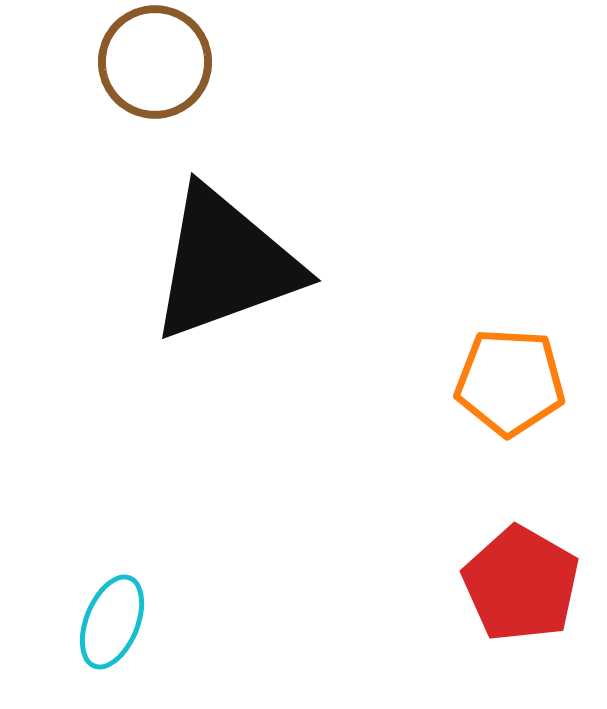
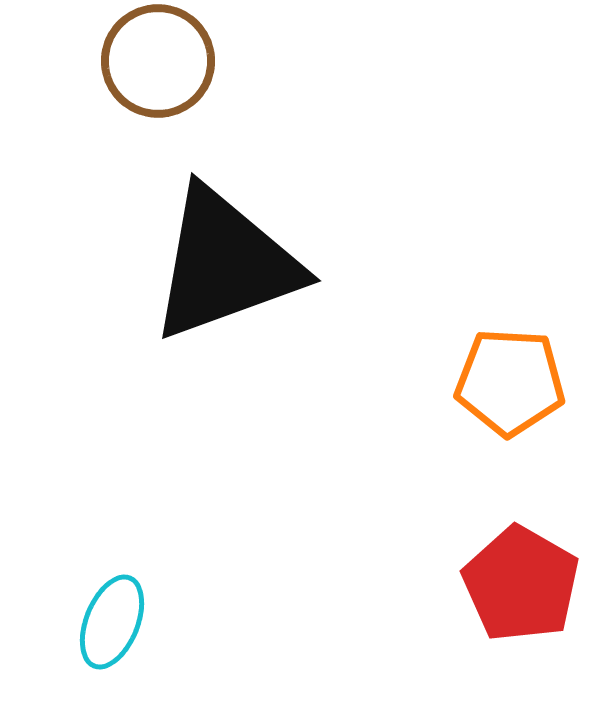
brown circle: moved 3 px right, 1 px up
